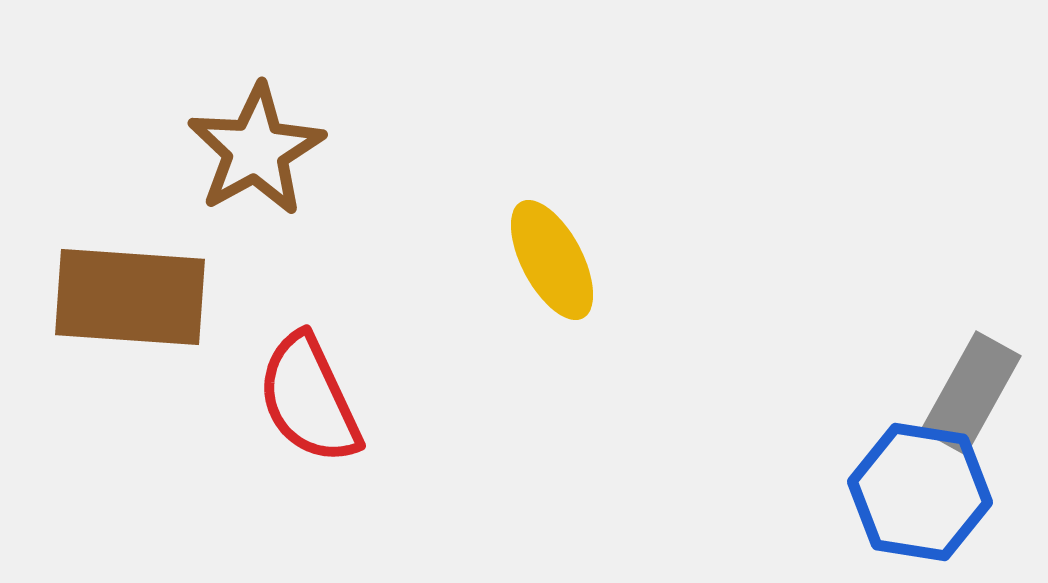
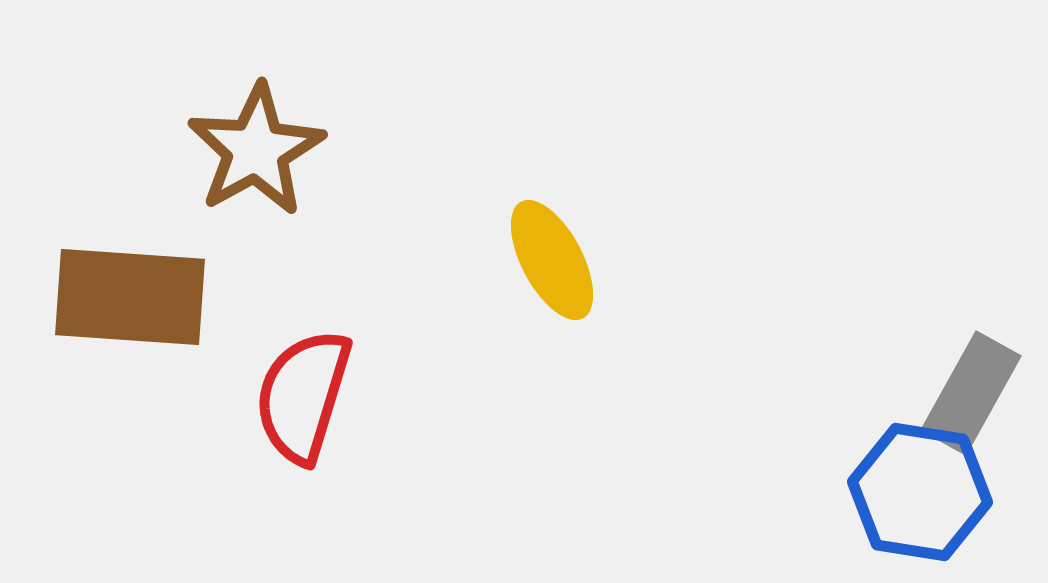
red semicircle: moved 6 px left, 3 px up; rotated 42 degrees clockwise
